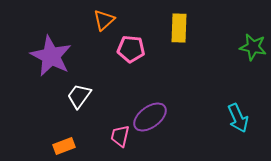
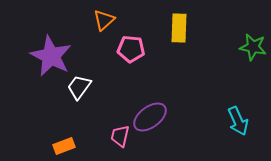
white trapezoid: moved 9 px up
cyan arrow: moved 3 px down
